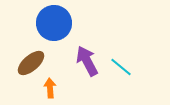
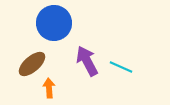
brown ellipse: moved 1 px right, 1 px down
cyan line: rotated 15 degrees counterclockwise
orange arrow: moved 1 px left
